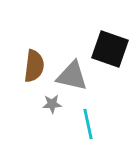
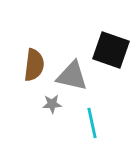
black square: moved 1 px right, 1 px down
brown semicircle: moved 1 px up
cyan line: moved 4 px right, 1 px up
